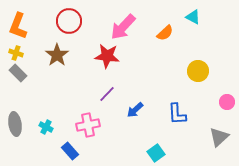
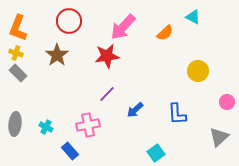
orange L-shape: moved 2 px down
red star: rotated 15 degrees counterclockwise
gray ellipse: rotated 15 degrees clockwise
